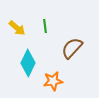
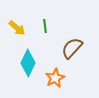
orange star: moved 2 px right, 3 px up; rotated 18 degrees counterclockwise
